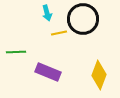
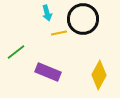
green line: rotated 36 degrees counterclockwise
yellow diamond: rotated 8 degrees clockwise
